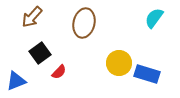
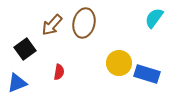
brown arrow: moved 20 px right, 8 px down
black square: moved 15 px left, 4 px up
red semicircle: rotated 35 degrees counterclockwise
blue triangle: moved 1 px right, 2 px down
